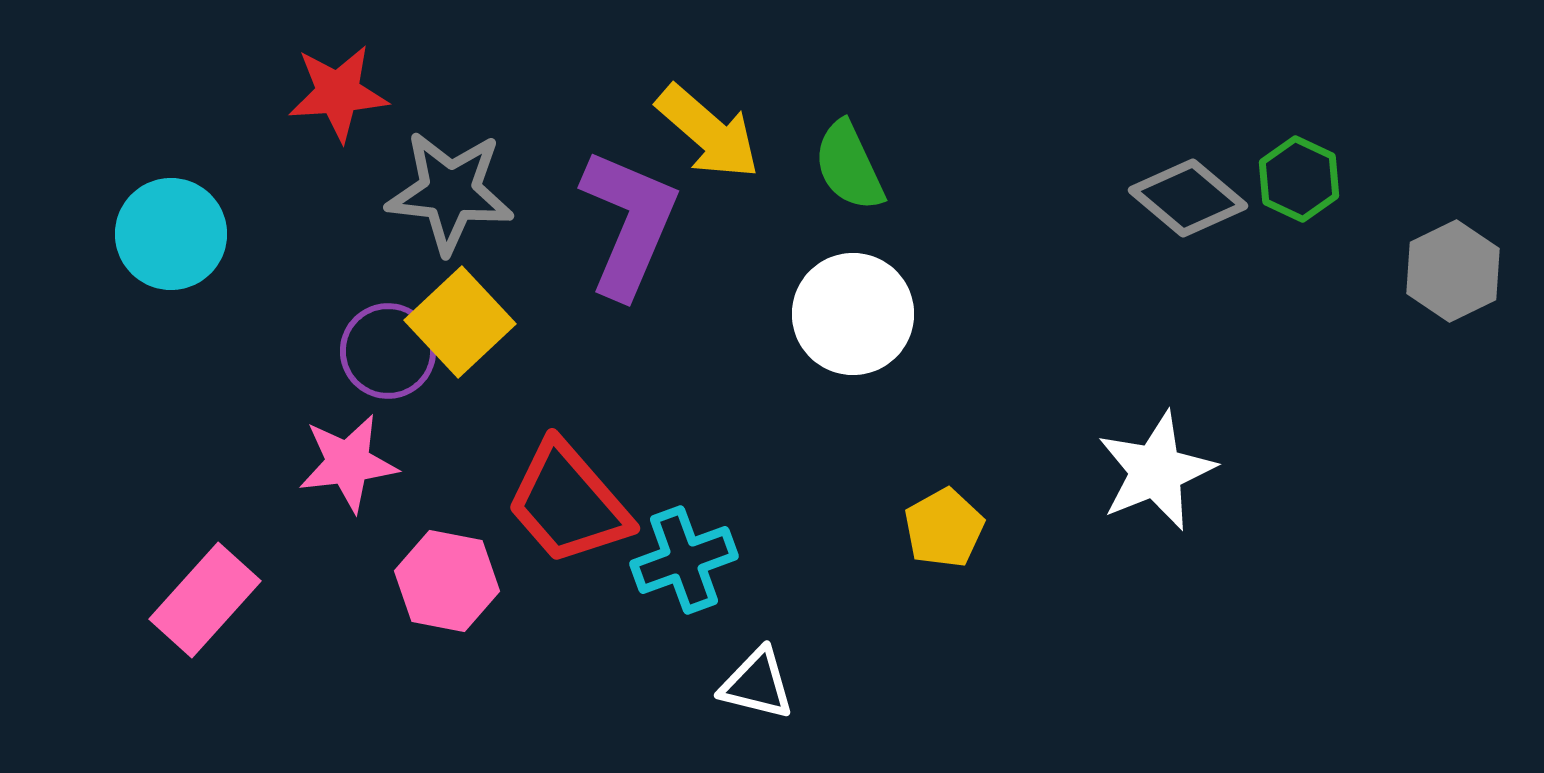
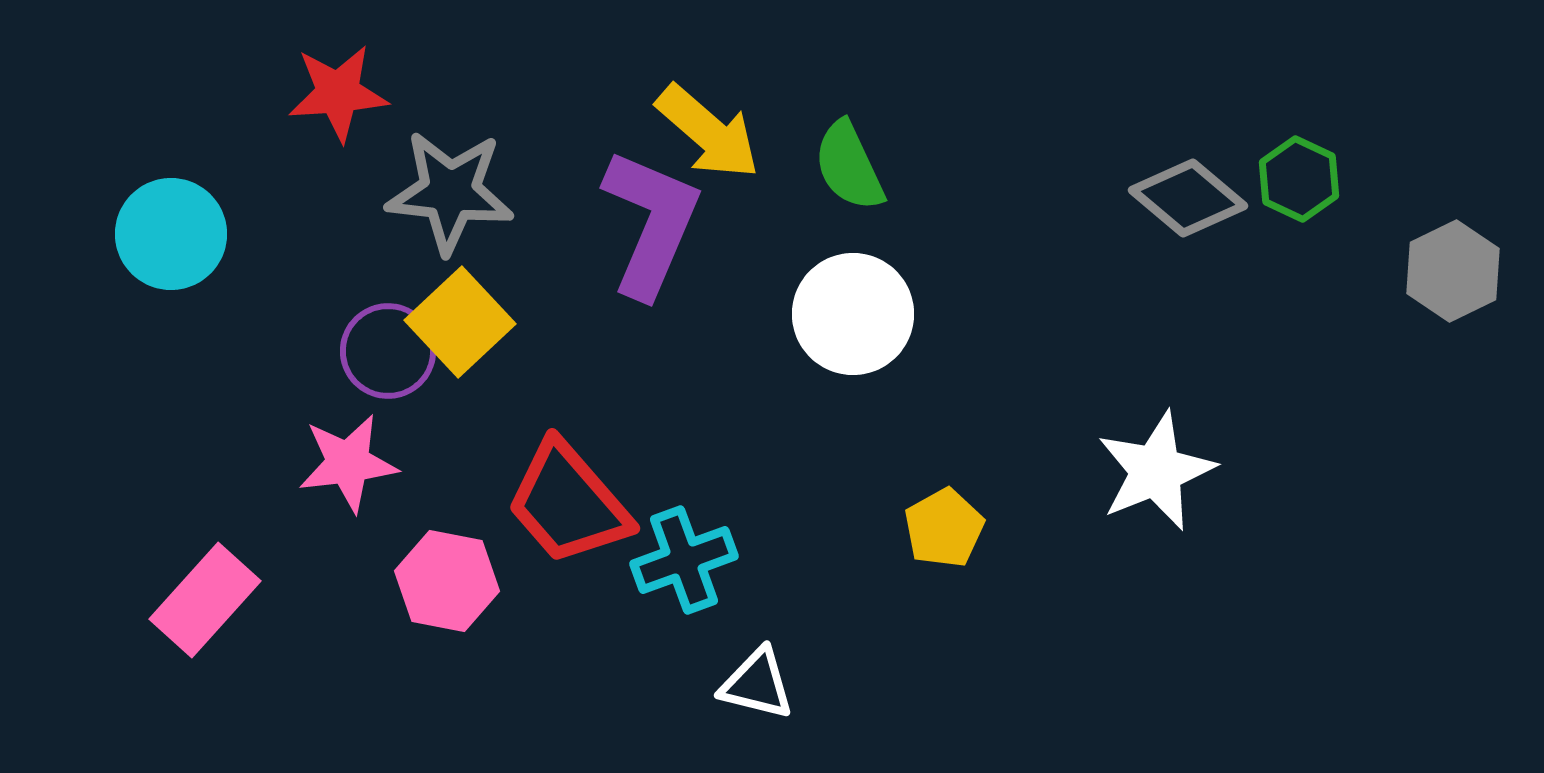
purple L-shape: moved 22 px right
